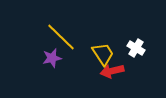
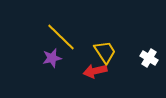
white cross: moved 13 px right, 10 px down
yellow trapezoid: moved 2 px right, 2 px up
red arrow: moved 17 px left
